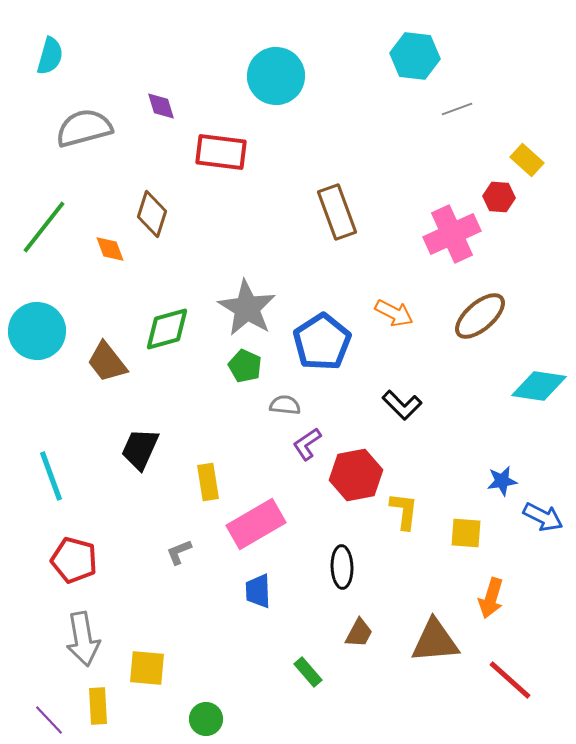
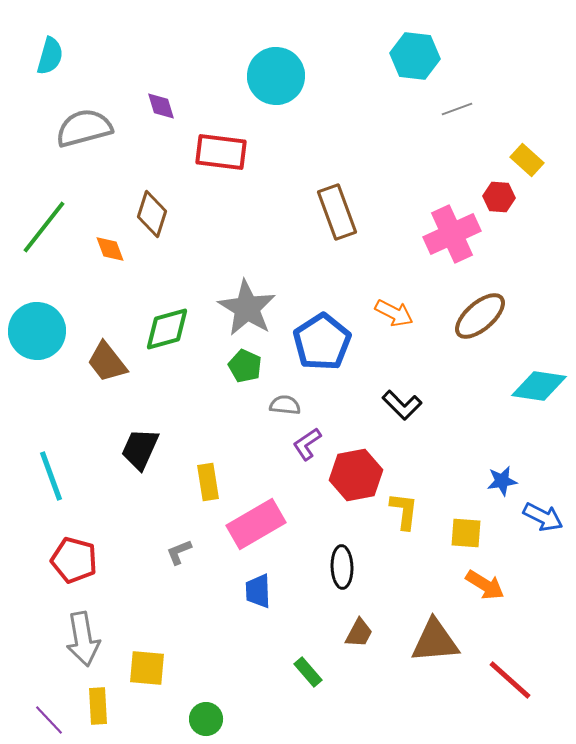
orange arrow at (491, 598): moved 6 px left, 13 px up; rotated 75 degrees counterclockwise
